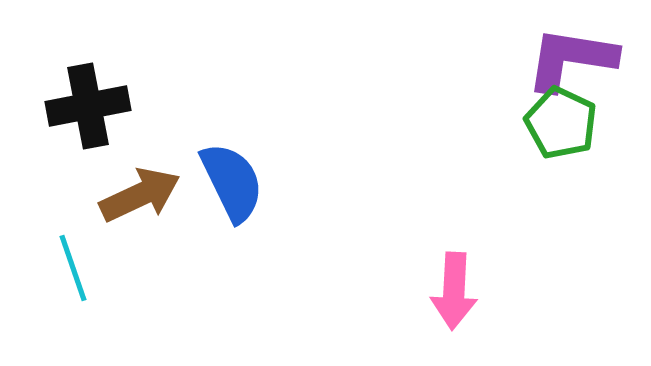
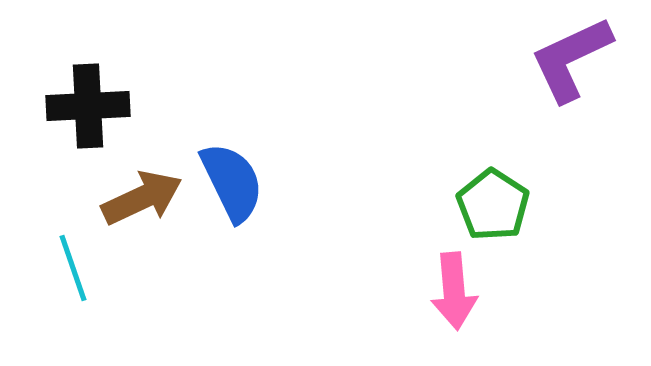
purple L-shape: rotated 34 degrees counterclockwise
black cross: rotated 8 degrees clockwise
green pentagon: moved 68 px left, 82 px down; rotated 8 degrees clockwise
brown arrow: moved 2 px right, 3 px down
pink arrow: rotated 8 degrees counterclockwise
